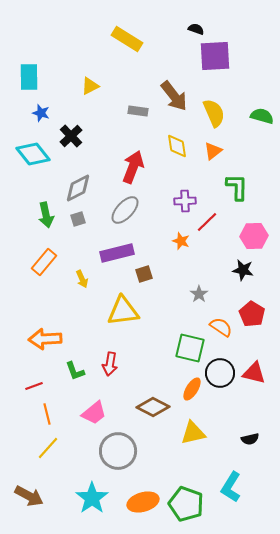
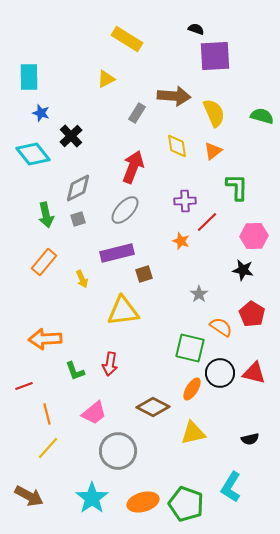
yellow triangle at (90, 86): moved 16 px right, 7 px up
brown arrow at (174, 96): rotated 48 degrees counterclockwise
gray rectangle at (138, 111): moved 1 px left, 2 px down; rotated 66 degrees counterclockwise
red line at (34, 386): moved 10 px left
